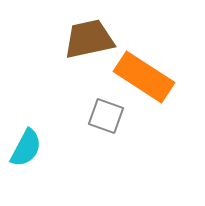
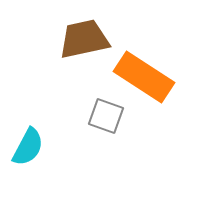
brown trapezoid: moved 5 px left
cyan semicircle: moved 2 px right, 1 px up
